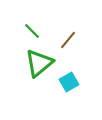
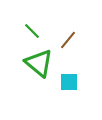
green triangle: rotated 40 degrees counterclockwise
cyan square: rotated 30 degrees clockwise
